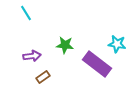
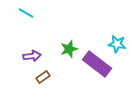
cyan line: rotated 28 degrees counterclockwise
green star: moved 4 px right, 4 px down; rotated 24 degrees counterclockwise
